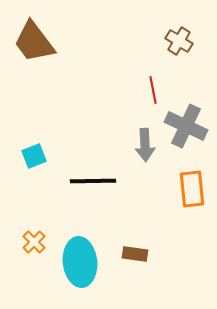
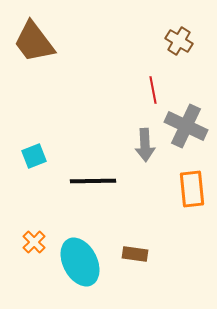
cyan ellipse: rotated 21 degrees counterclockwise
